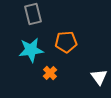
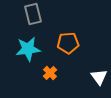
orange pentagon: moved 2 px right, 1 px down
cyan star: moved 3 px left, 1 px up
